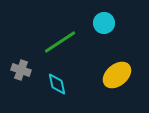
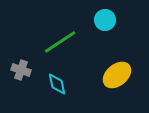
cyan circle: moved 1 px right, 3 px up
